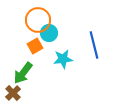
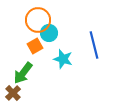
cyan star: rotated 24 degrees clockwise
